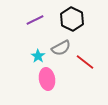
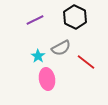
black hexagon: moved 3 px right, 2 px up
red line: moved 1 px right
